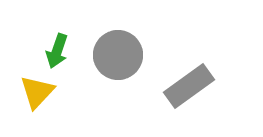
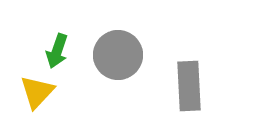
gray rectangle: rotated 57 degrees counterclockwise
